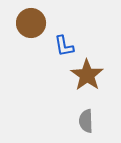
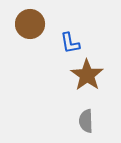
brown circle: moved 1 px left, 1 px down
blue L-shape: moved 6 px right, 3 px up
